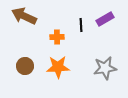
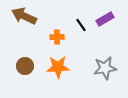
black line: rotated 32 degrees counterclockwise
